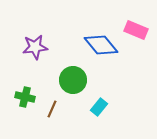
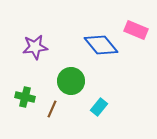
green circle: moved 2 px left, 1 px down
